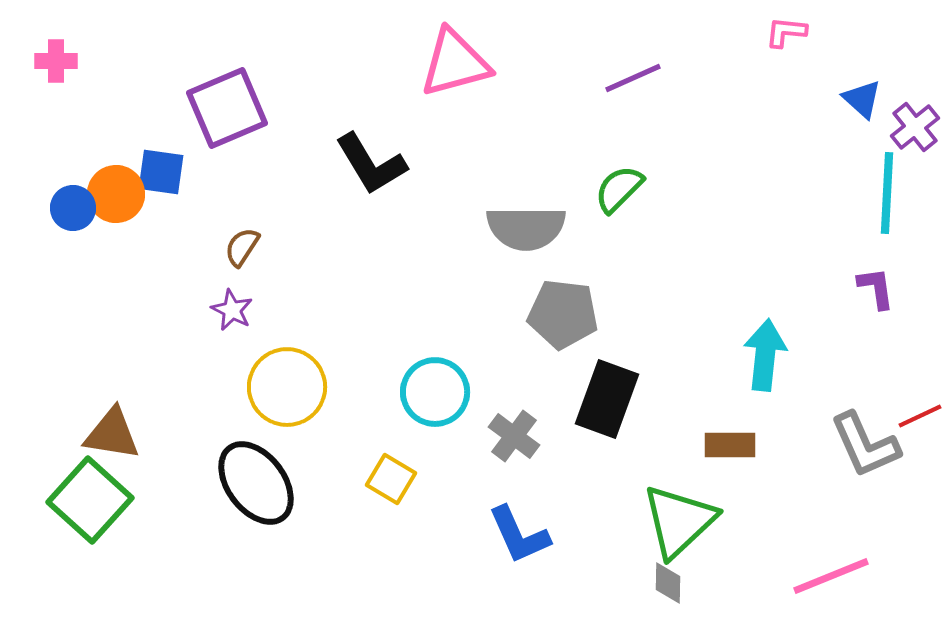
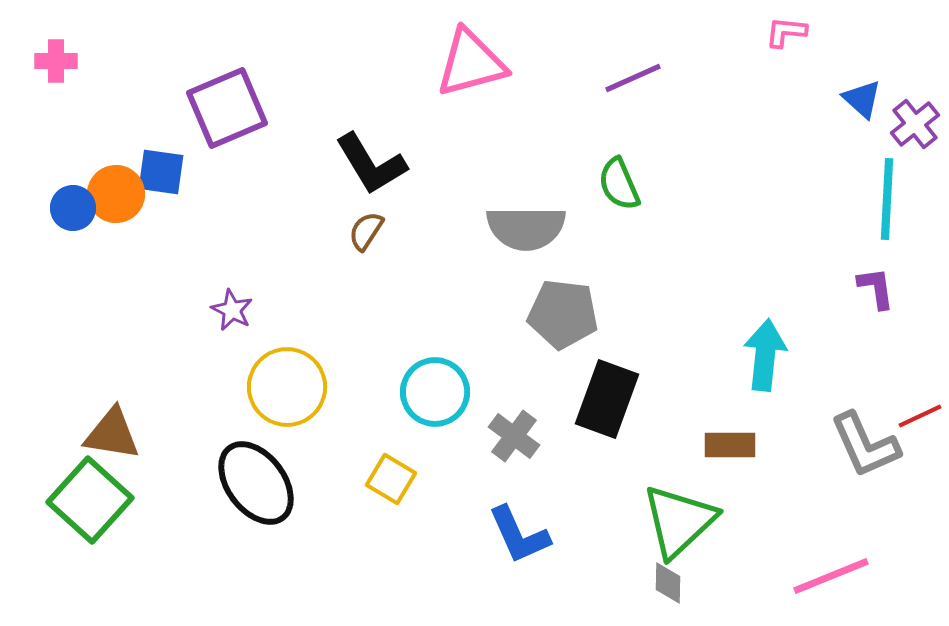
pink triangle: moved 16 px right
purple cross: moved 3 px up
green semicircle: moved 5 px up; rotated 68 degrees counterclockwise
cyan line: moved 6 px down
brown semicircle: moved 124 px right, 16 px up
